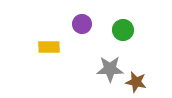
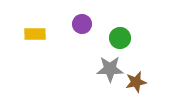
green circle: moved 3 px left, 8 px down
yellow rectangle: moved 14 px left, 13 px up
brown star: rotated 25 degrees counterclockwise
